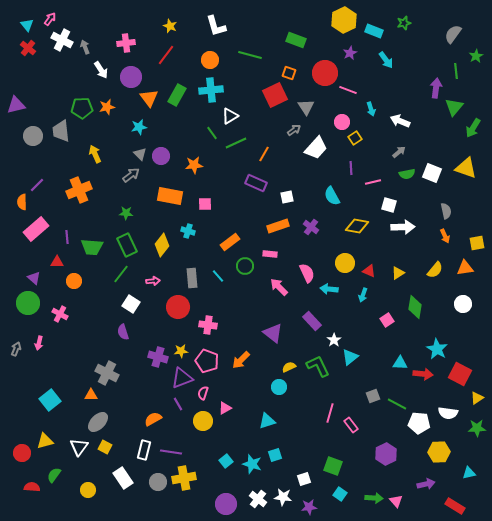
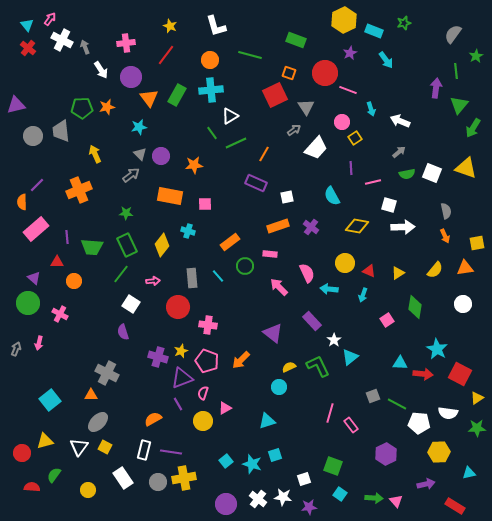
green triangle at (454, 107): moved 5 px right, 2 px up
yellow star at (181, 351): rotated 16 degrees counterclockwise
